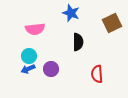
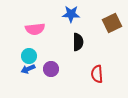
blue star: moved 1 px down; rotated 18 degrees counterclockwise
